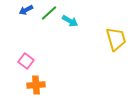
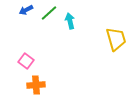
cyan arrow: rotated 133 degrees counterclockwise
